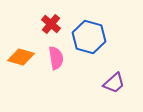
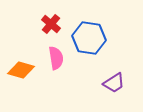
blue hexagon: moved 1 px down; rotated 8 degrees counterclockwise
orange diamond: moved 13 px down
purple trapezoid: rotated 10 degrees clockwise
